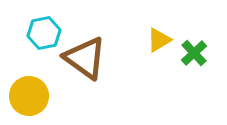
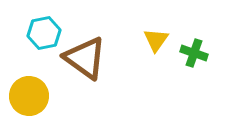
yellow triangle: moved 3 px left; rotated 24 degrees counterclockwise
green cross: rotated 28 degrees counterclockwise
